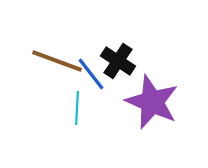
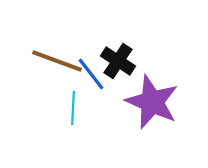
cyan line: moved 4 px left
